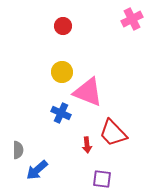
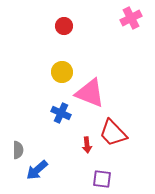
pink cross: moved 1 px left, 1 px up
red circle: moved 1 px right
pink triangle: moved 2 px right, 1 px down
